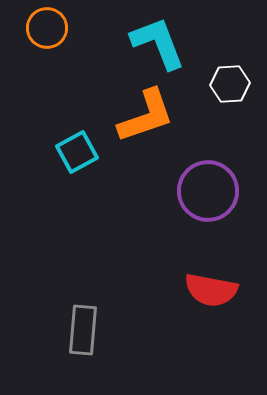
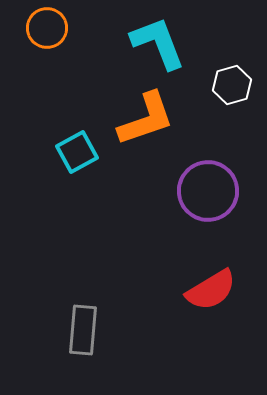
white hexagon: moved 2 px right, 1 px down; rotated 12 degrees counterclockwise
orange L-shape: moved 3 px down
red semicircle: rotated 42 degrees counterclockwise
